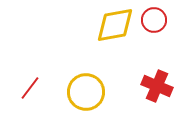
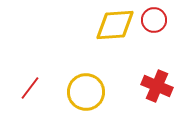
yellow diamond: rotated 6 degrees clockwise
